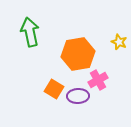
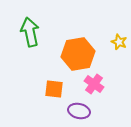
pink cross: moved 4 px left, 4 px down; rotated 24 degrees counterclockwise
orange square: rotated 24 degrees counterclockwise
purple ellipse: moved 1 px right, 15 px down; rotated 15 degrees clockwise
